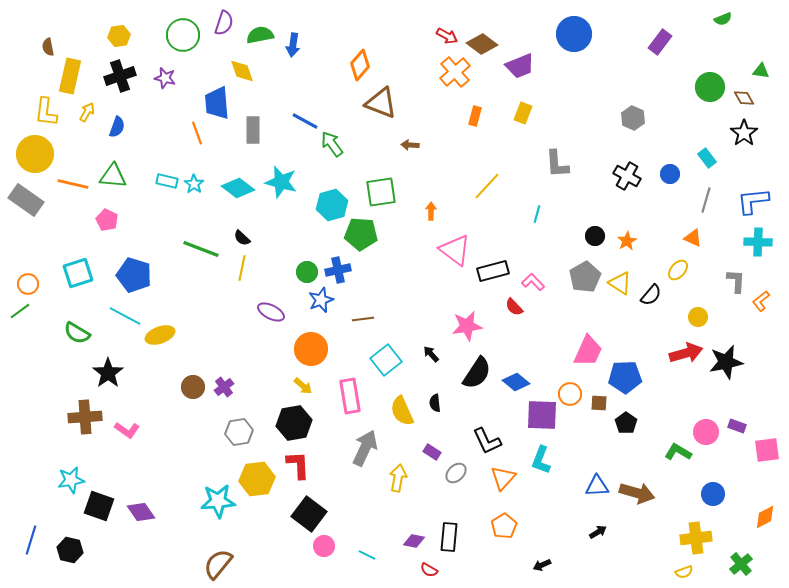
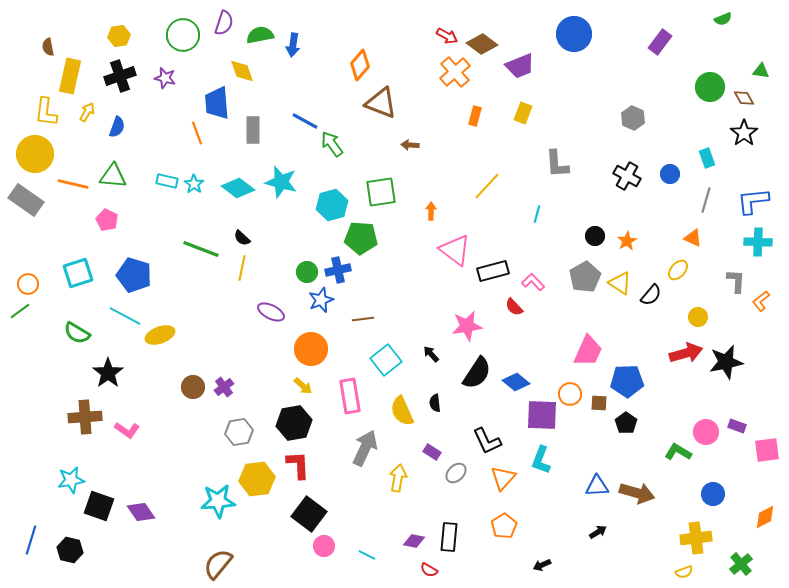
cyan rectangle at (707, 158): rotated 18 degrees clockwise
green pentagon at (361, 234): moved 4 px down
blue pentagon at (625, 377): moved 2 px right, 4 px down
